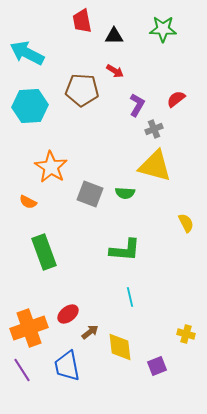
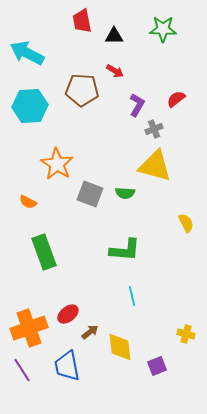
orange star: moved 6 px right, 3 px up
cyan line: moved 2 px right, 1 px up
